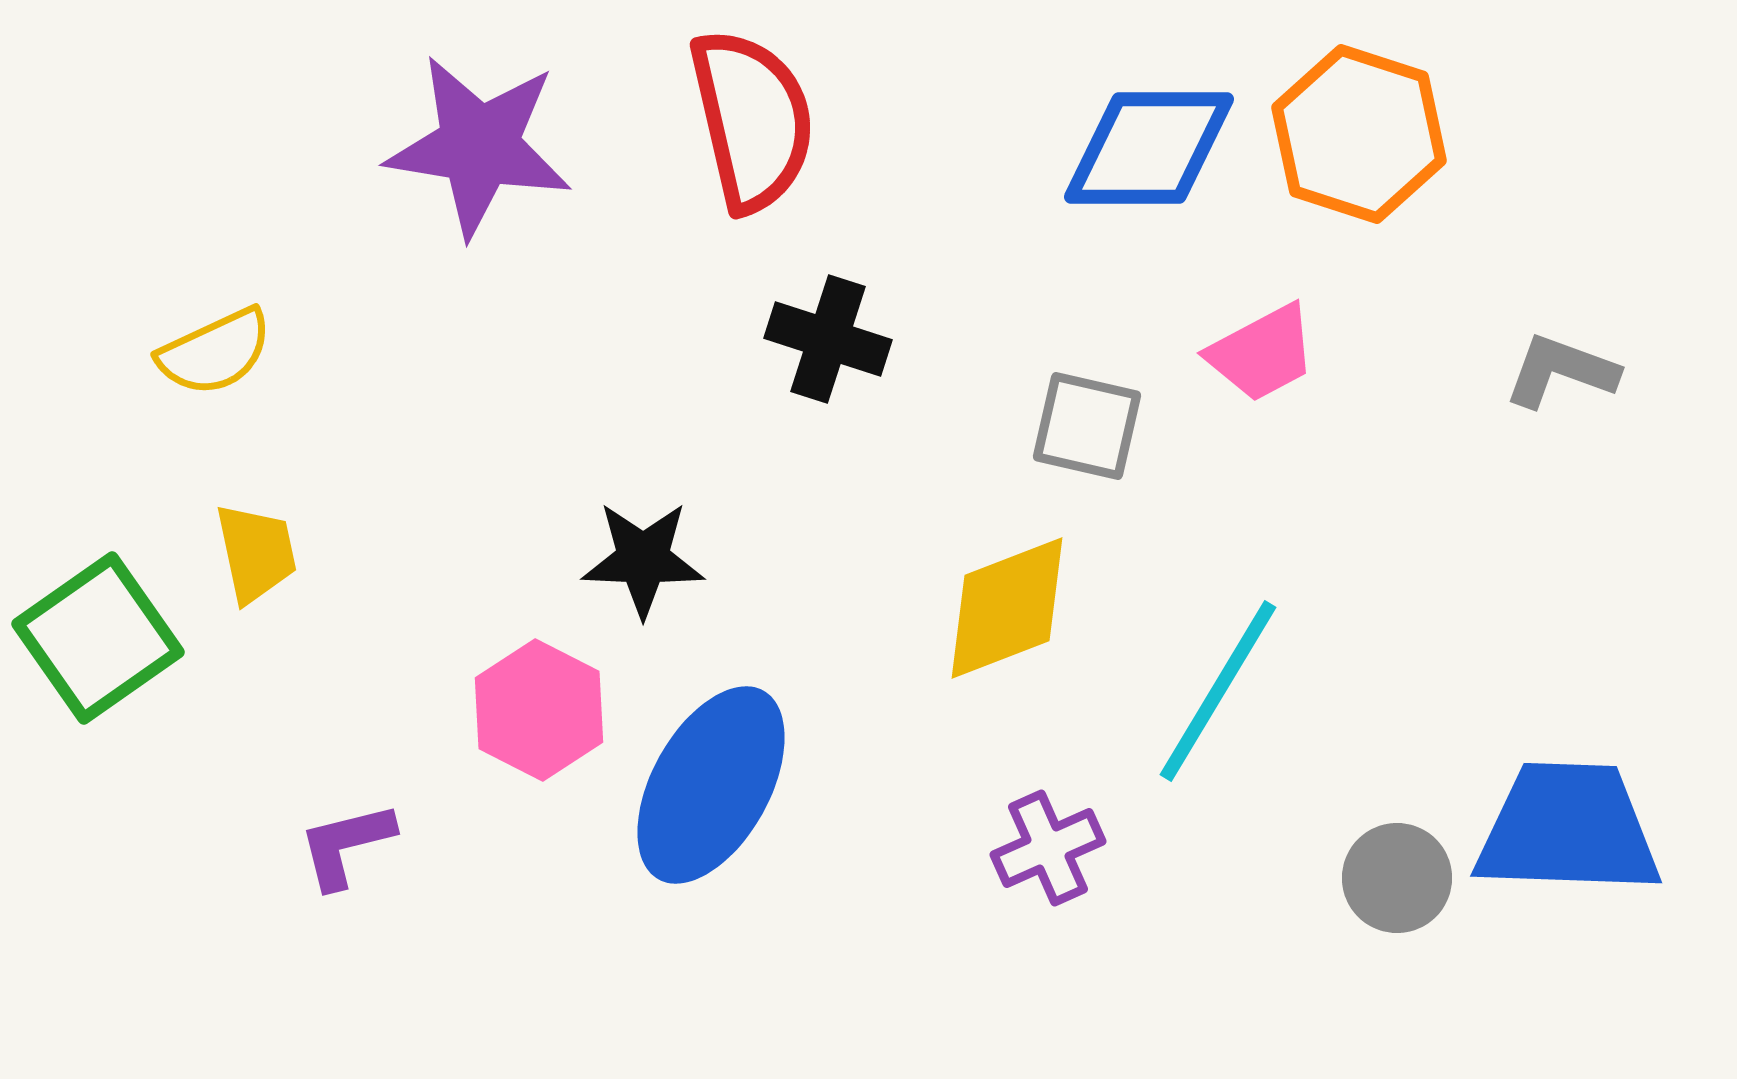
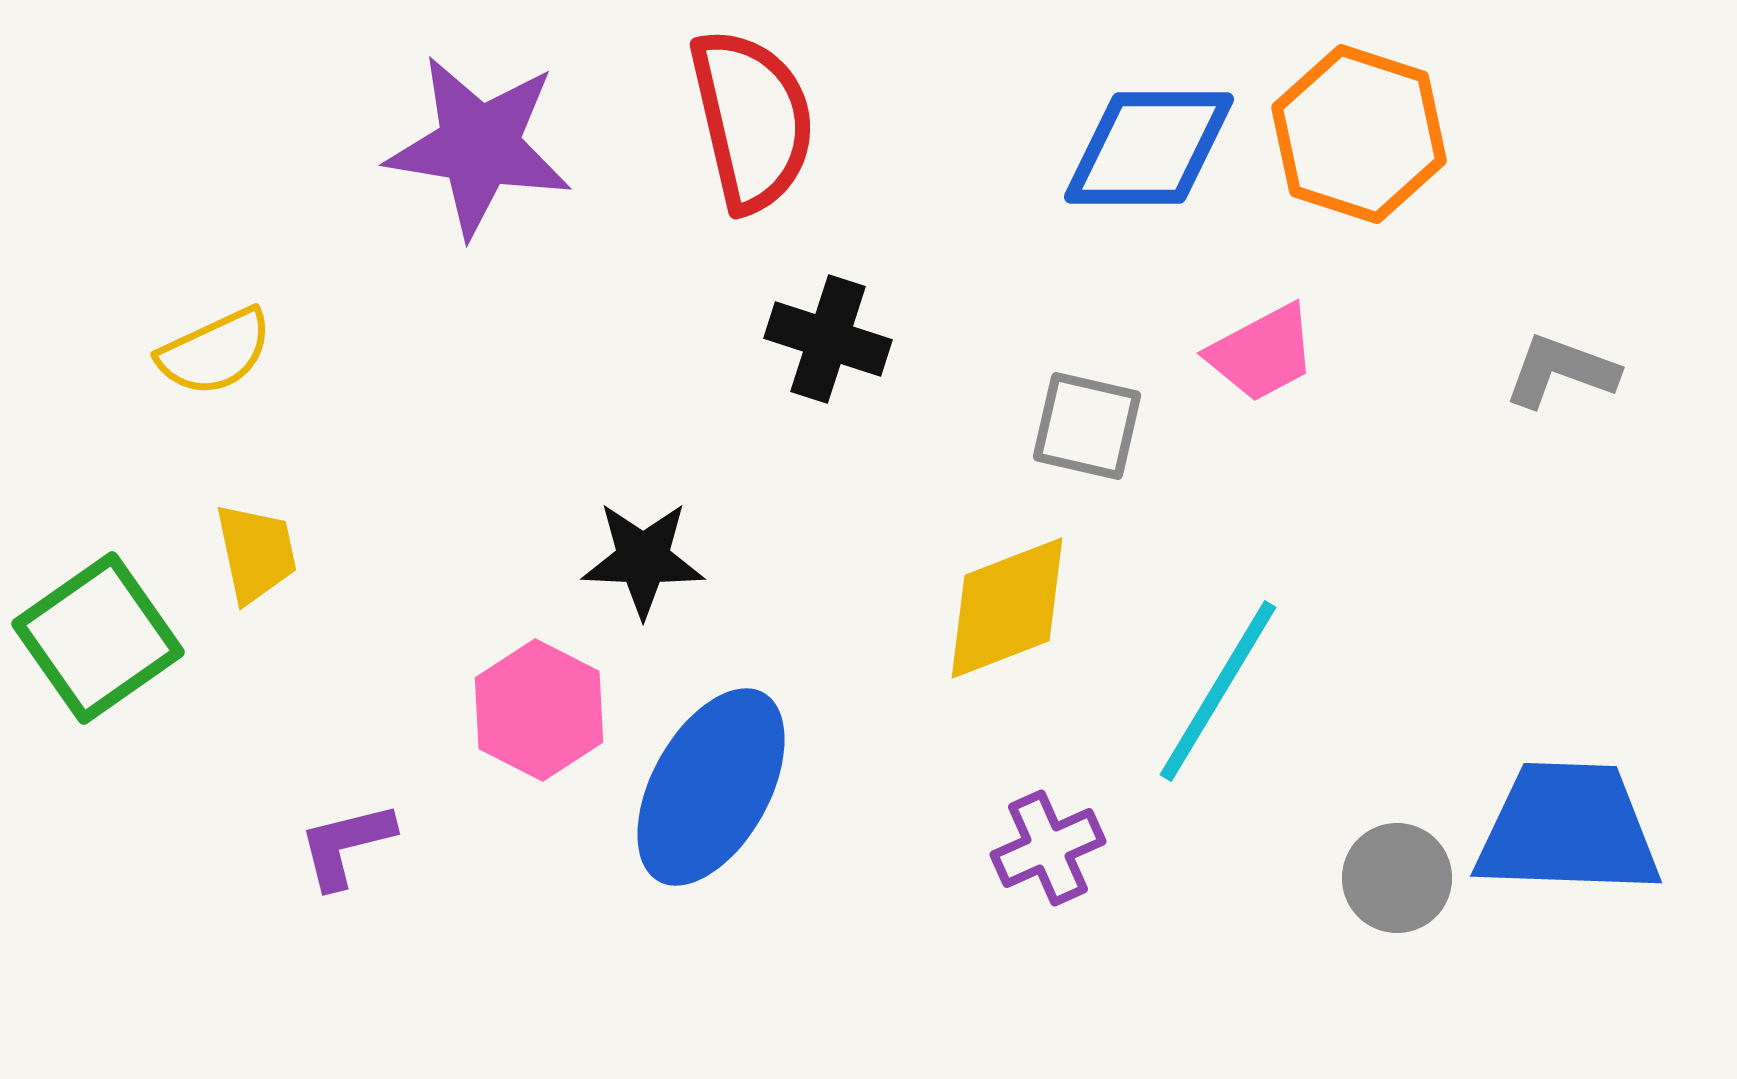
blue ellipse: moved 2 px down
